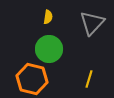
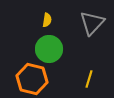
yellow semicircle: moved 1 px left, 3 px down
